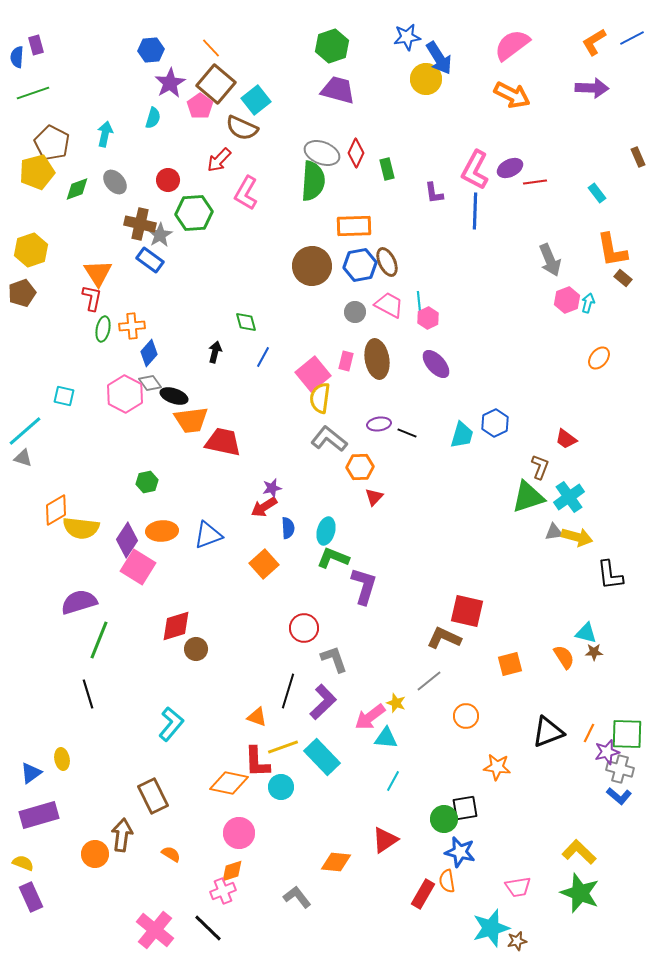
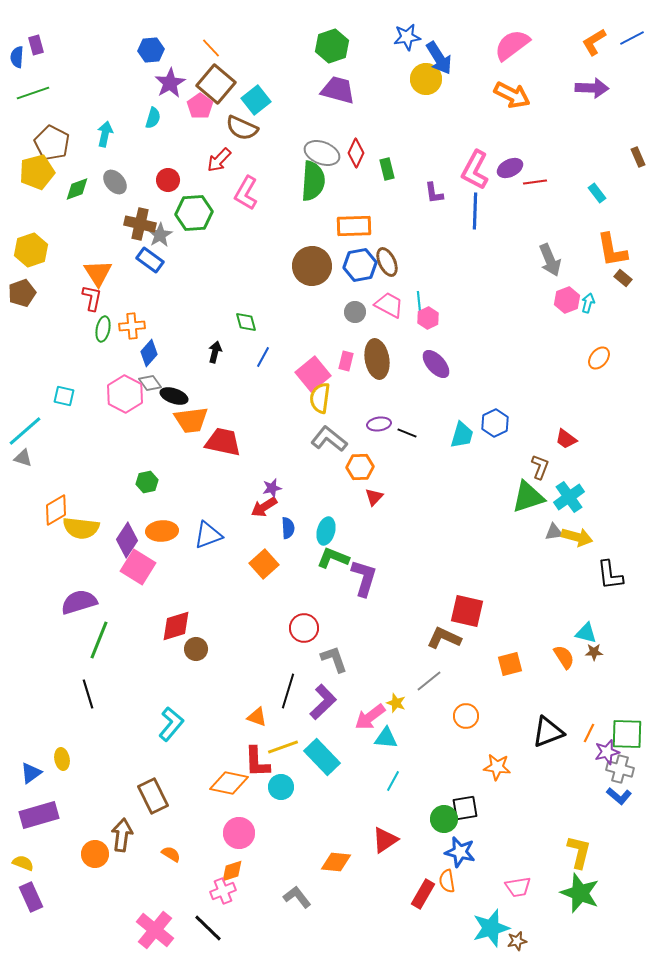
purple L-shape at (364, 586): moved 8 px up
yellow L-shape at (579, 852): rotated 60 degrees clockwise
